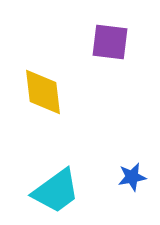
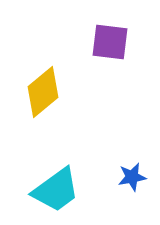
yellow diamond: rotated 57 degrees clockwise
cyan trapezoid: moved 1 px up
